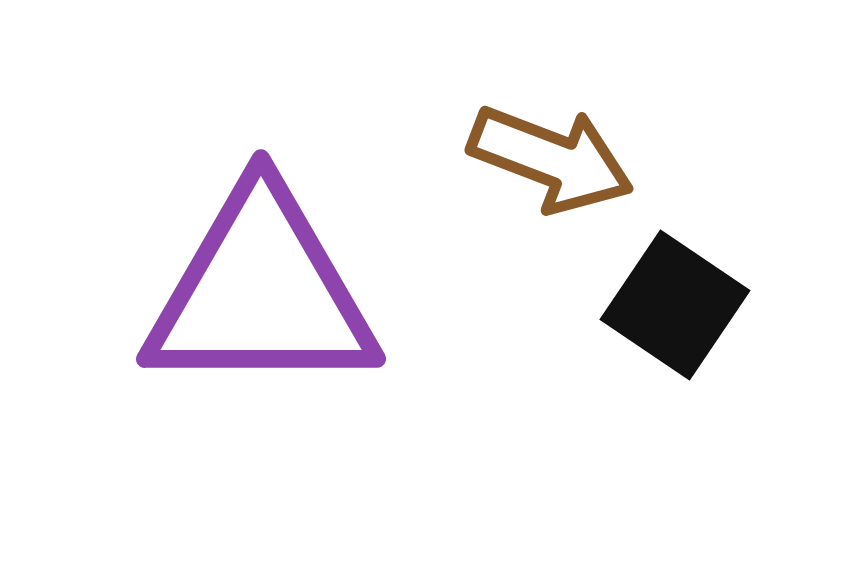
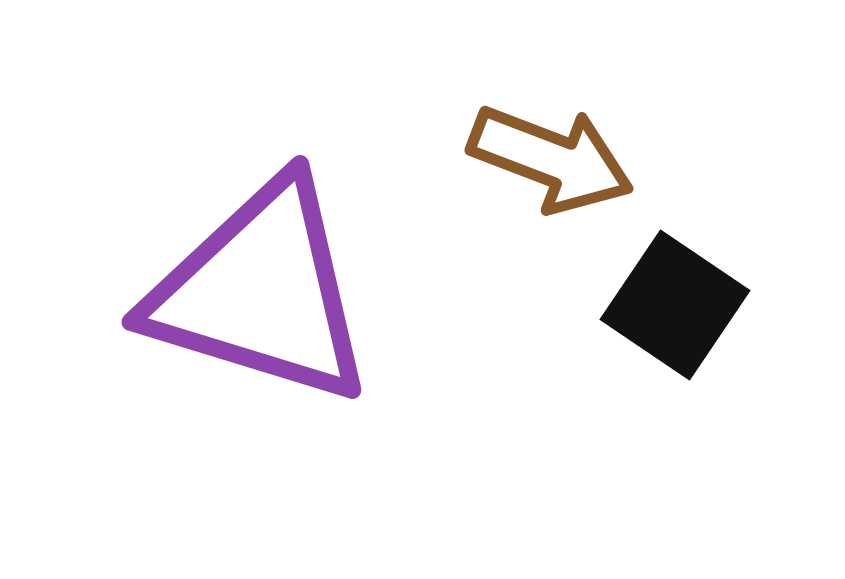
purple triangle: rotated 17 degrees clockwise
